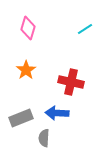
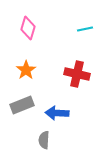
cyan line: rotated 21 degrees clockwise
red cross: moved 6 px right, 8 px up
gray rectangle: moved 1 px right, 13 px up
gray semicircle: moved 2 px down
